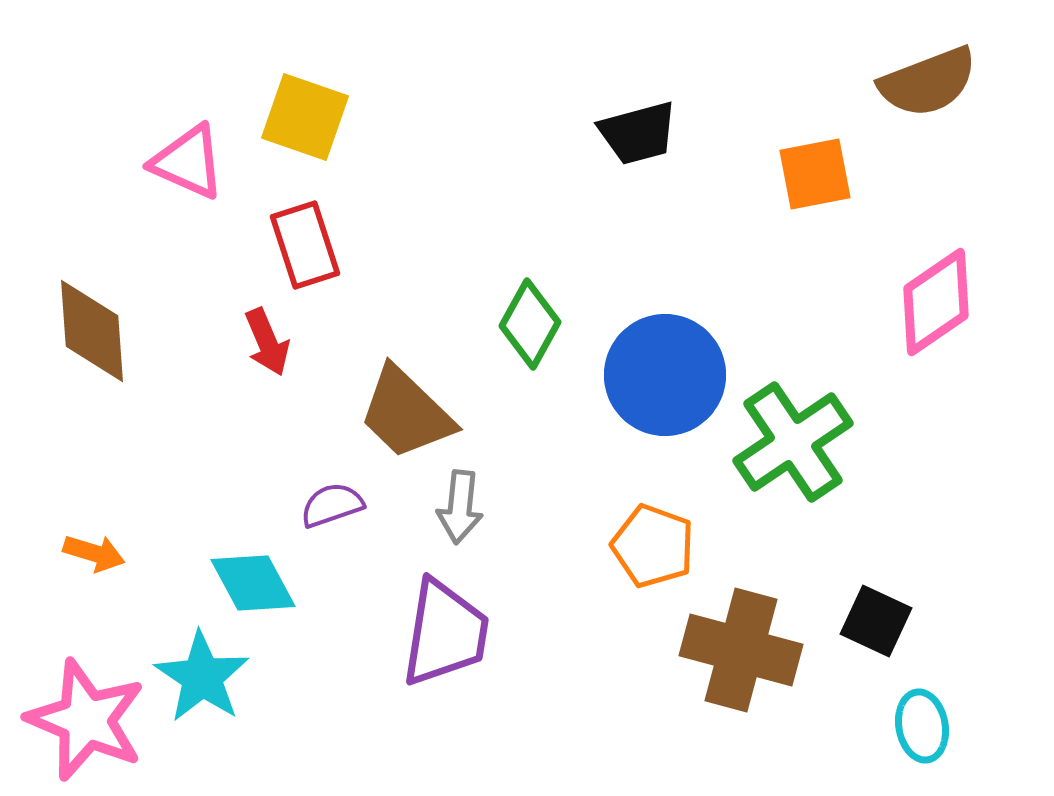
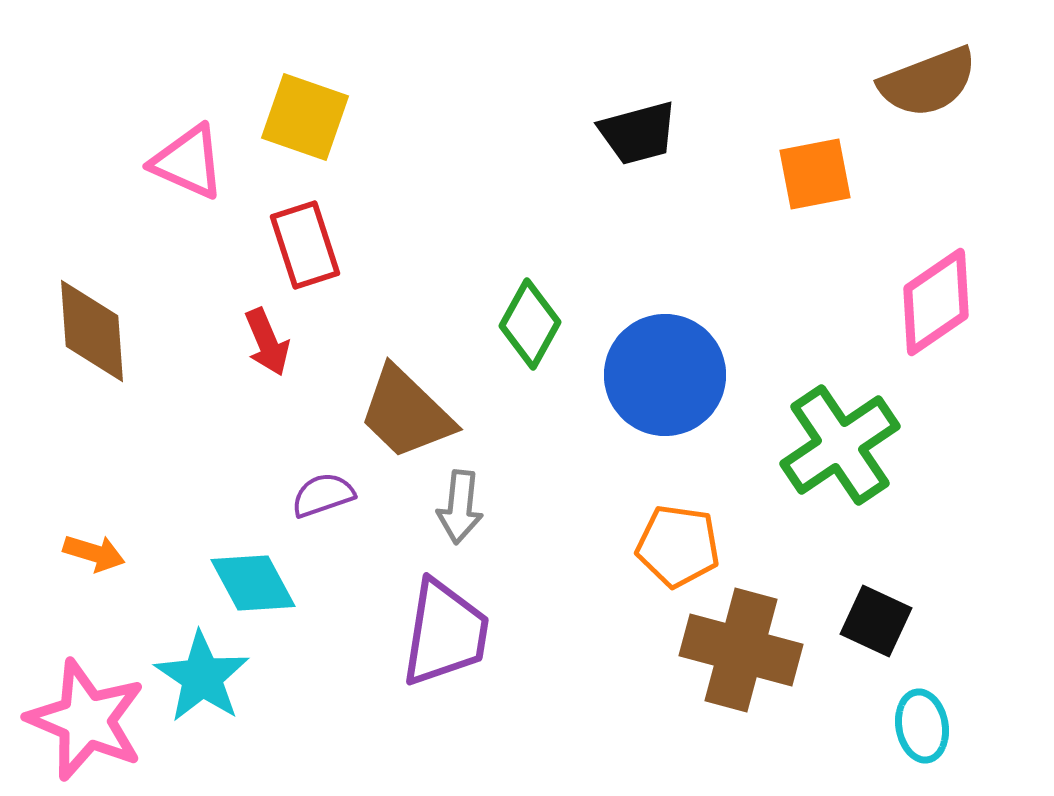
green cross: moved 47 px right, 3 px down
purple semicircle: moved 9 px left, 10 px up
orange pentagon: moved 25 px right; rotated 12 degrees counterclockwise
